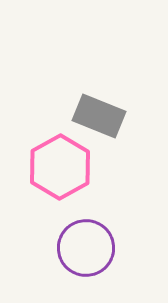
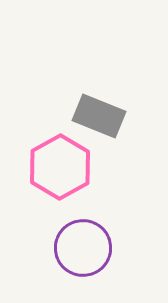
purple circle: moved 3 px left
